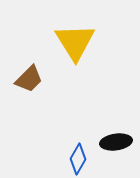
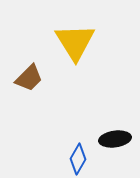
brown trapezoid: moved 1 px up
black ellipse: moved 1 px left, 3 px up
